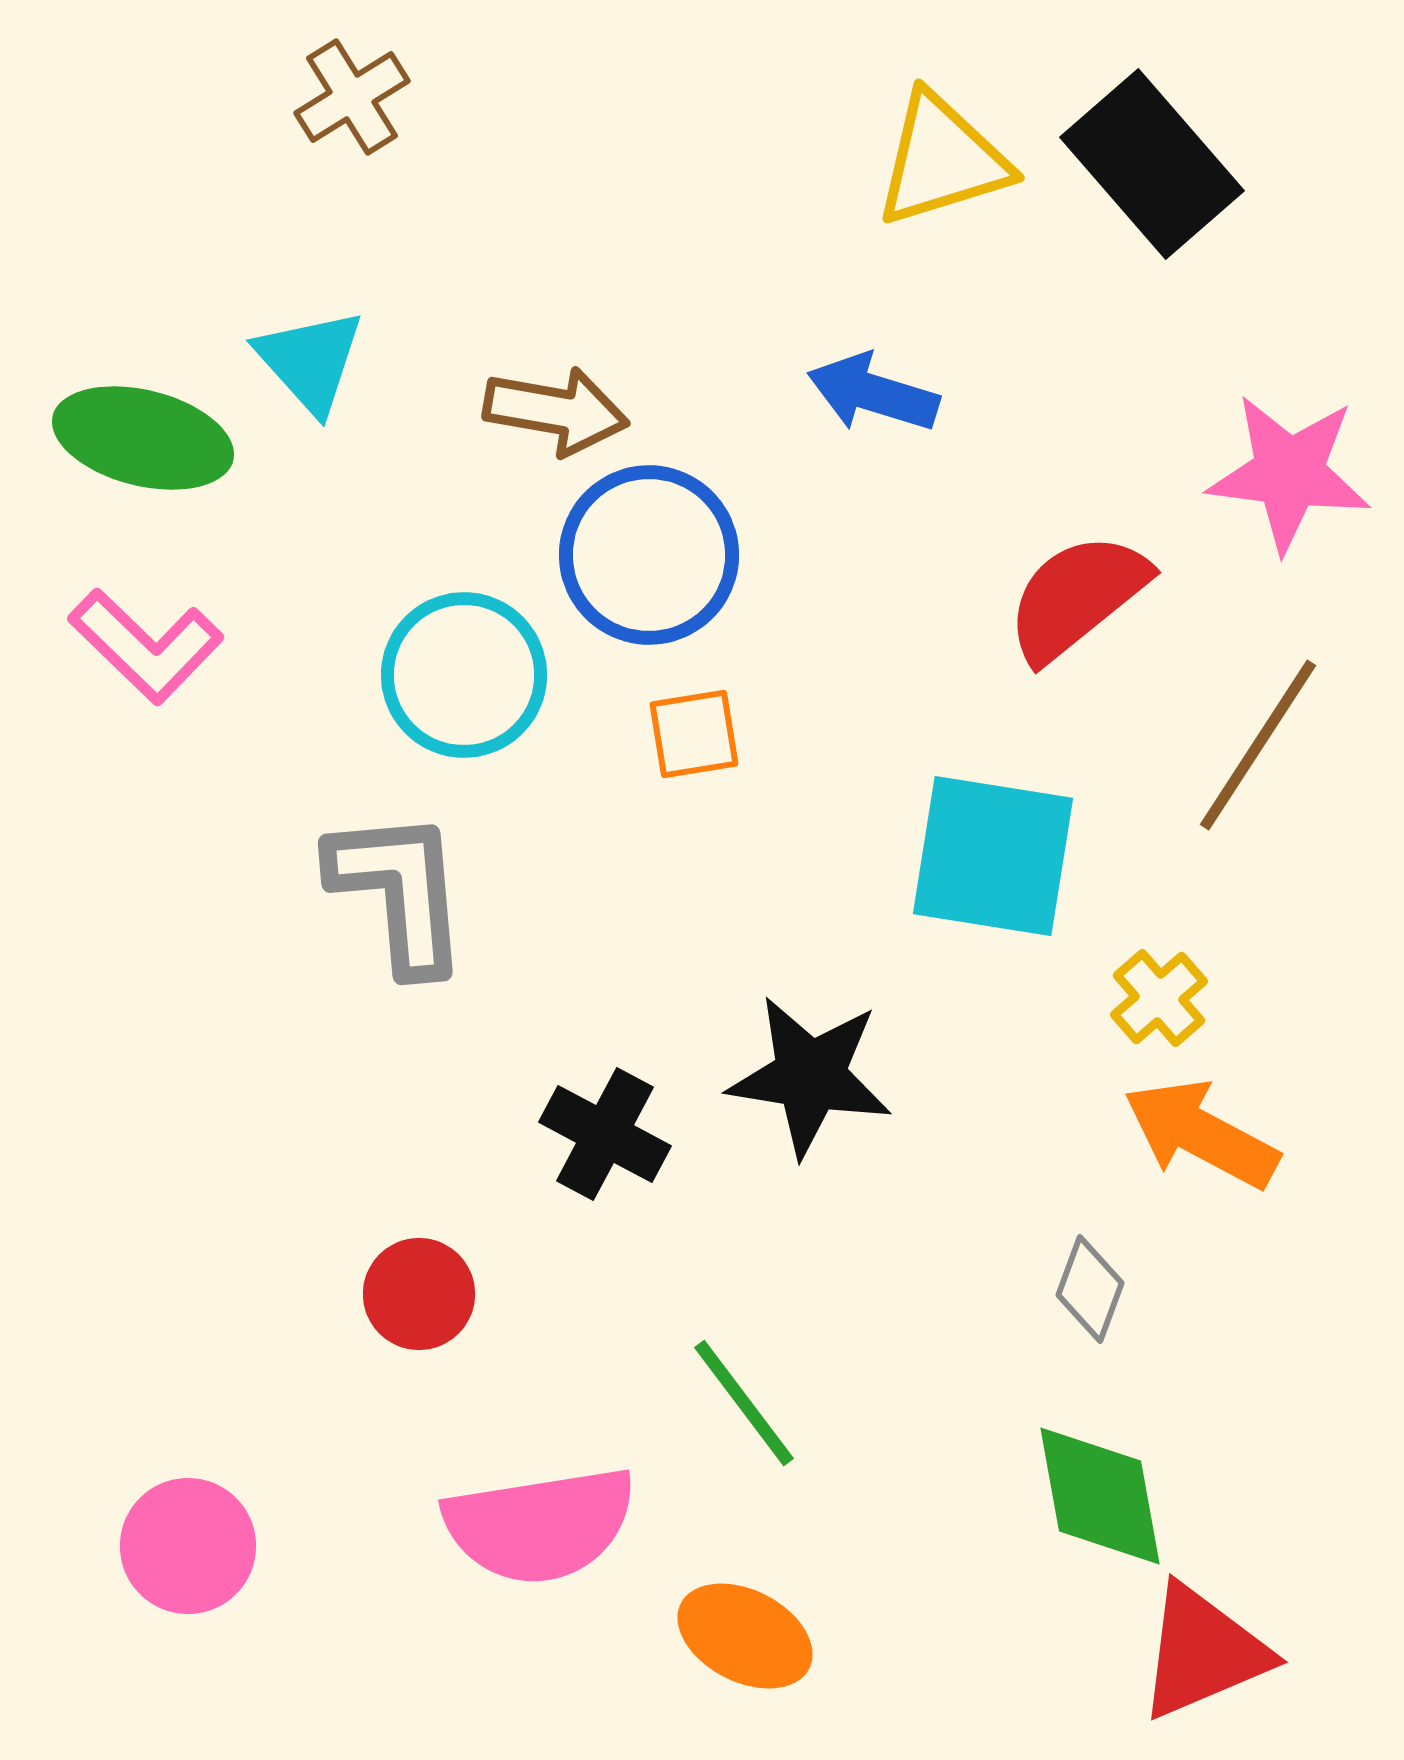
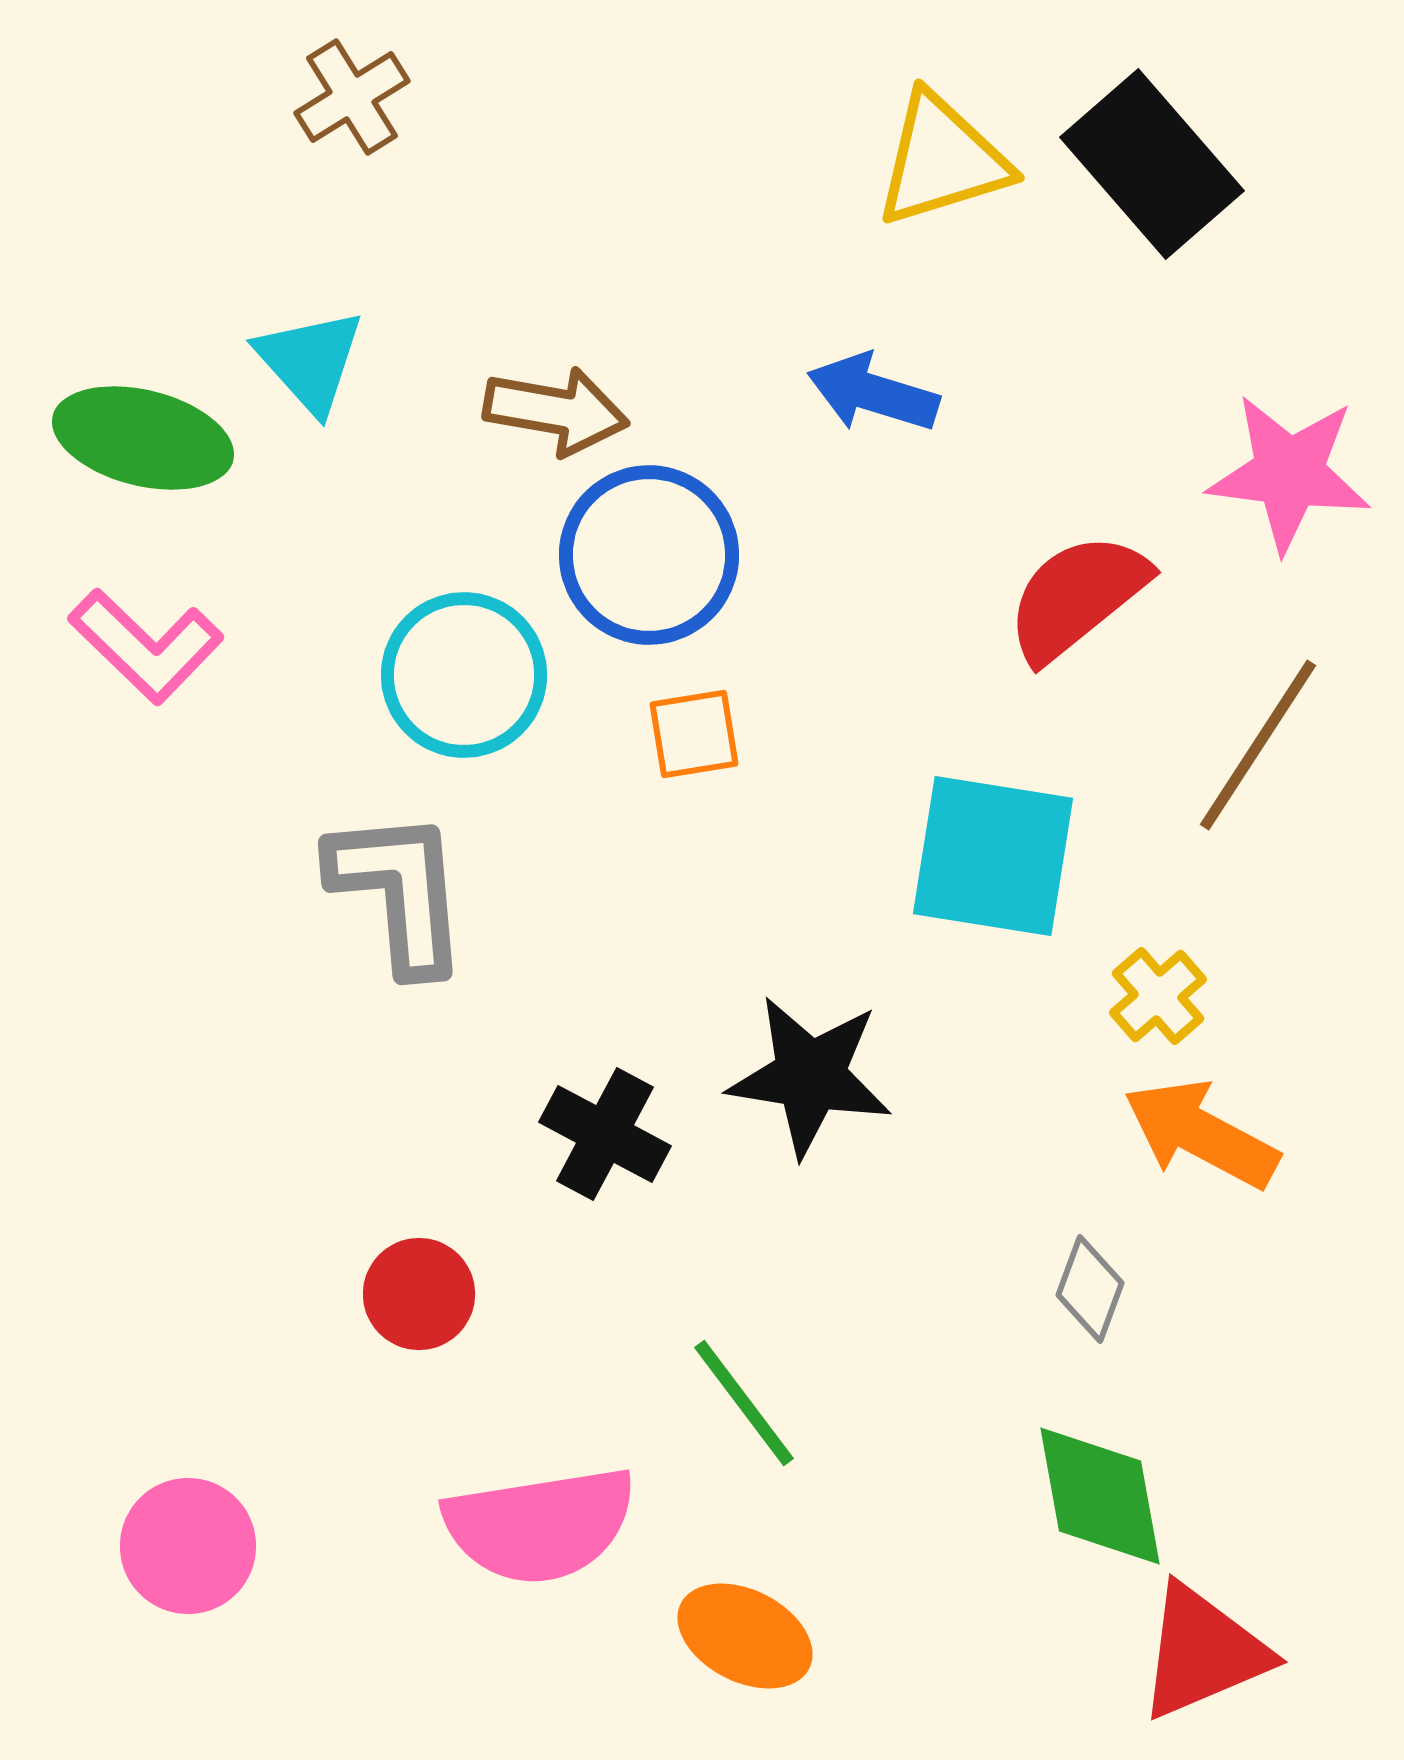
yellow cross: moved 1 px left, 2 px up
